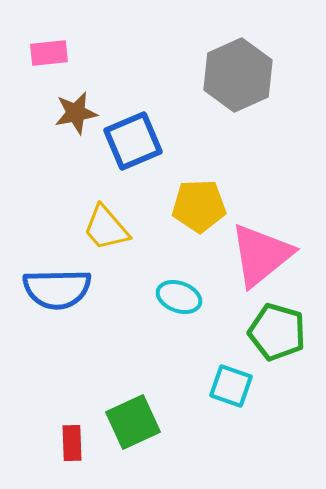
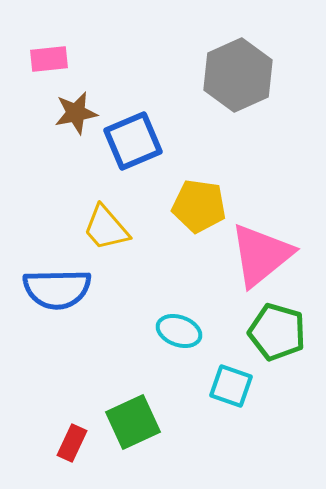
pink rectangle: moved 6 px down
yellow pentagon: rotated 10 degrees clockwise
cyan ellipse: moved 34 px down
red rectangle: rotated 27 degrees clockwise
